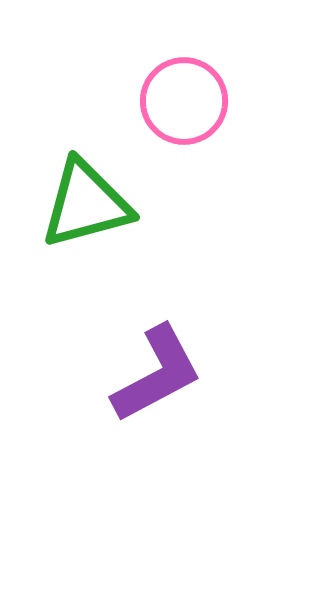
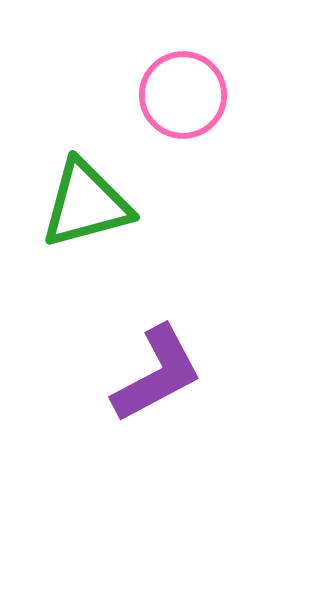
pink circle: moved 1 px left, 6 px up
